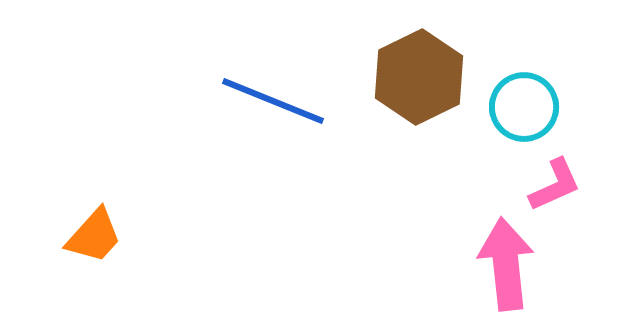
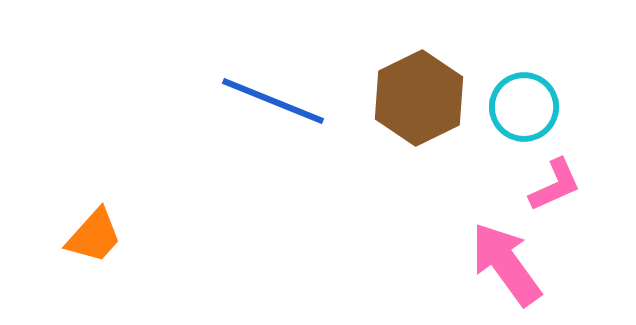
brown hexagon: moved 21 px down
pink arrow: rotated 30 degrees counterclockwise
